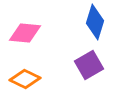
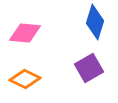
purple square: moved 3 px down
